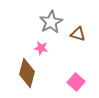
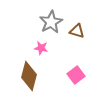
brown triangle: moved 1 px left, 3 px up
brown diamond: moved 2 px right, 3 px down
pink square: moved 7 px up; rotated 12 degrees clockwise
